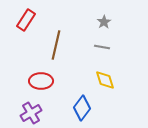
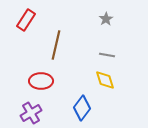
gray star: moved 2 px right, 3 px up
gray line: moved 5 px right, 8 px down
